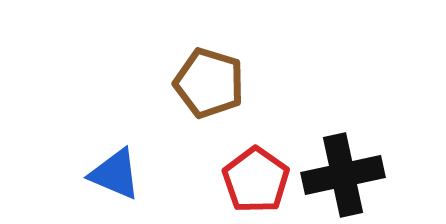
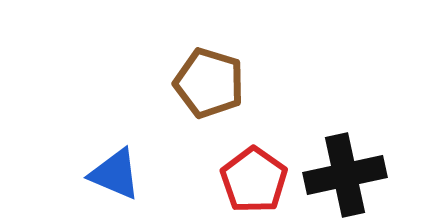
black cross: moved 2 px right
red pentagon: moved 2 px left
